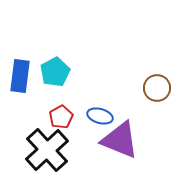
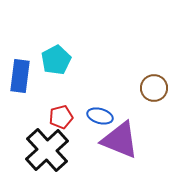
cyan pentagon: moved 1 px right, 12 px up
brown circle: moved 3 px left
red pentagon: rotated 15 degrees clockwise
